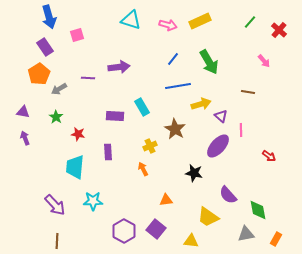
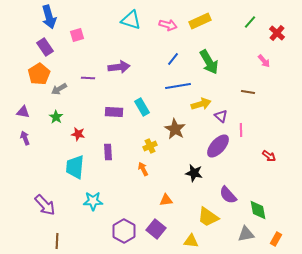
red cross at (279, 30): moved 2 px left, 3 px down
purple rectangle at (115, 116): moved 1 px left, 4 px up
purple arrow at (55, 205): moved 10 px left
